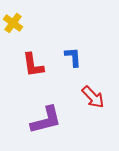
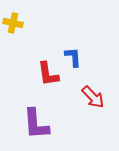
yellow cross: rotated 24 degrees counterclockwise
red L-shape: moved 15 px right, 9 px down
purple L-shape: moved 10 px left, 4 px down; rotated 100 degrees clockwise
